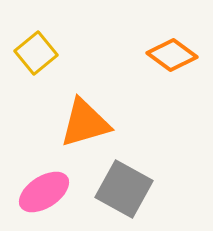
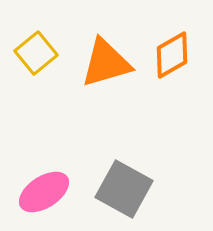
orange diamond: rotated 66 degrees counterclockwise
orange triangle: moved 21 px right, 60 px up
